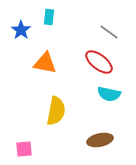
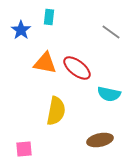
gray line: moved 2 px right
red ellipse: moved 22 px left, 6 px down
